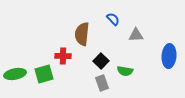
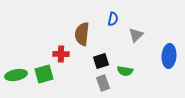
blue semicircle: rotated 56 degrees clockwise
gray triangle: rotated 42 degrees counterclockwise
red cross: moved 2 px left, 2 px up
black square: rotated 28 degrees clockwise
green ellipse: moved 1 px right, 1 px down
gray rectangle: moved 1 px right
